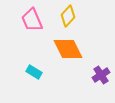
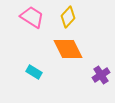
yellow diamond: moved 1 px down
pink trapezoid: moved 3 px up; rotated 145 degrees clockwise
